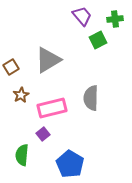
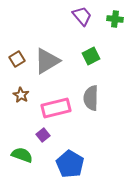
green cross: rotated 14 degrees clockwise
green square: moved 7 px left, 16 px down
gray triangle: moved 1 px left, 1 px down
brown square: moved 6 px right, 8 px up
brown star: rotated 14 degrees counterclockwise
pink rectangle: moved 4 px right
purple square: moved 1 px down
green semicircle: rotated 105 degrees clockwise
